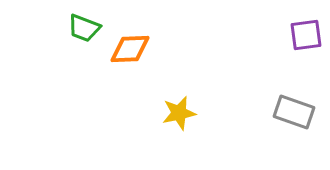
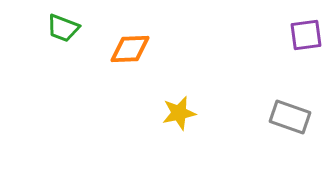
green trapezoid: moved 21 px left
gray rectangle: moved 4 px left, 5 px down
